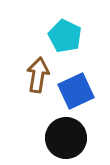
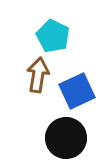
cyan pentagon: moved 12 px left
blue square: moved 1 px right
